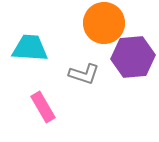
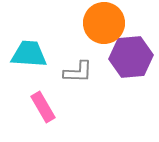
cyan trapezoid: moved 1 px left, 6 px down
purple hexagon: moved 2 px left
gray L-shape: moved 6 px left, 2 px up; rotated 16 degrees counterclockwise
